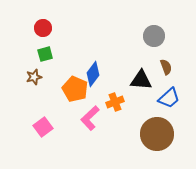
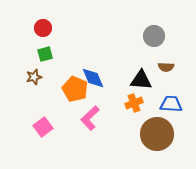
brown semicircle: rotated 112 degrees clockwise
blue diamond: moved 4 px down; rotated 60 degrees counterclockwise
blue trapezoid: moved 2 px right, 6 px down; rotated 135 degrees counterclockwise
orange cross: moved 19 px right, 1 px down
